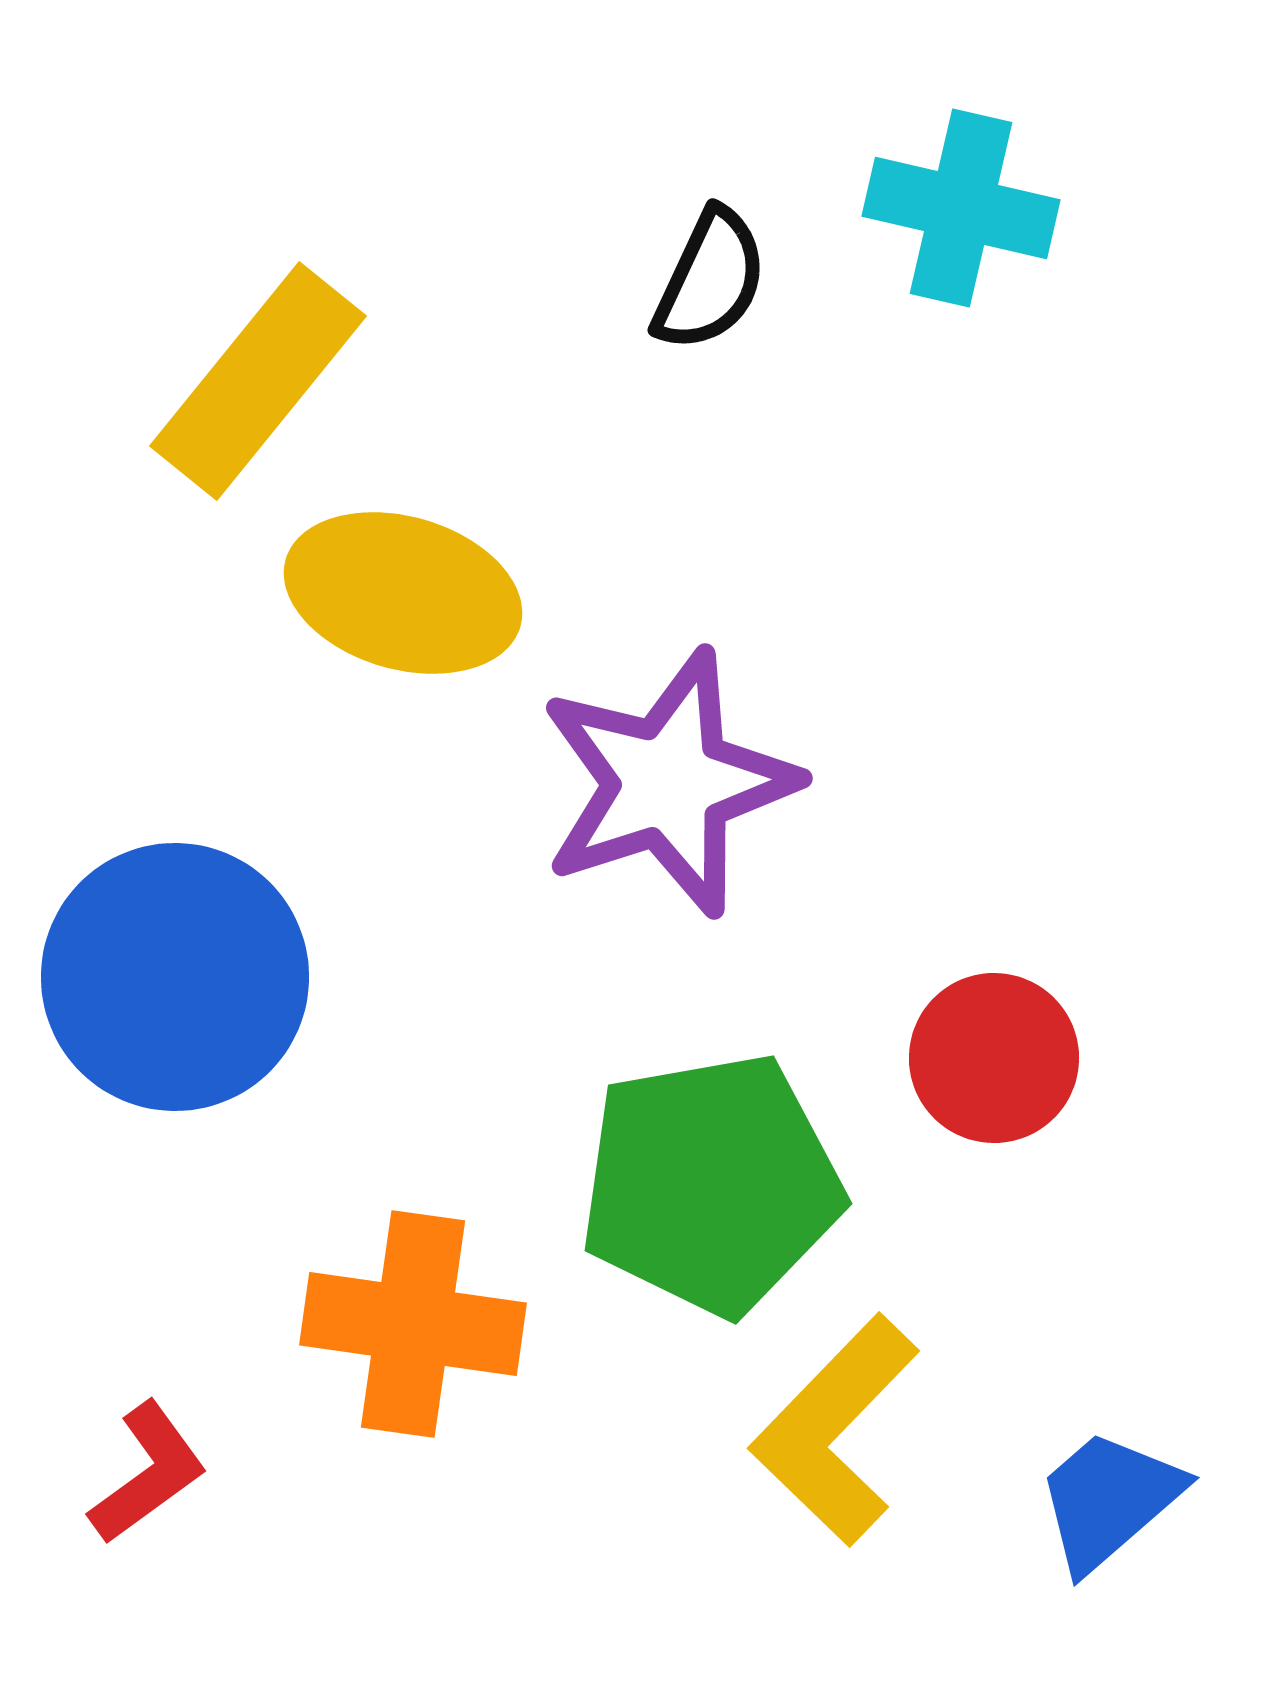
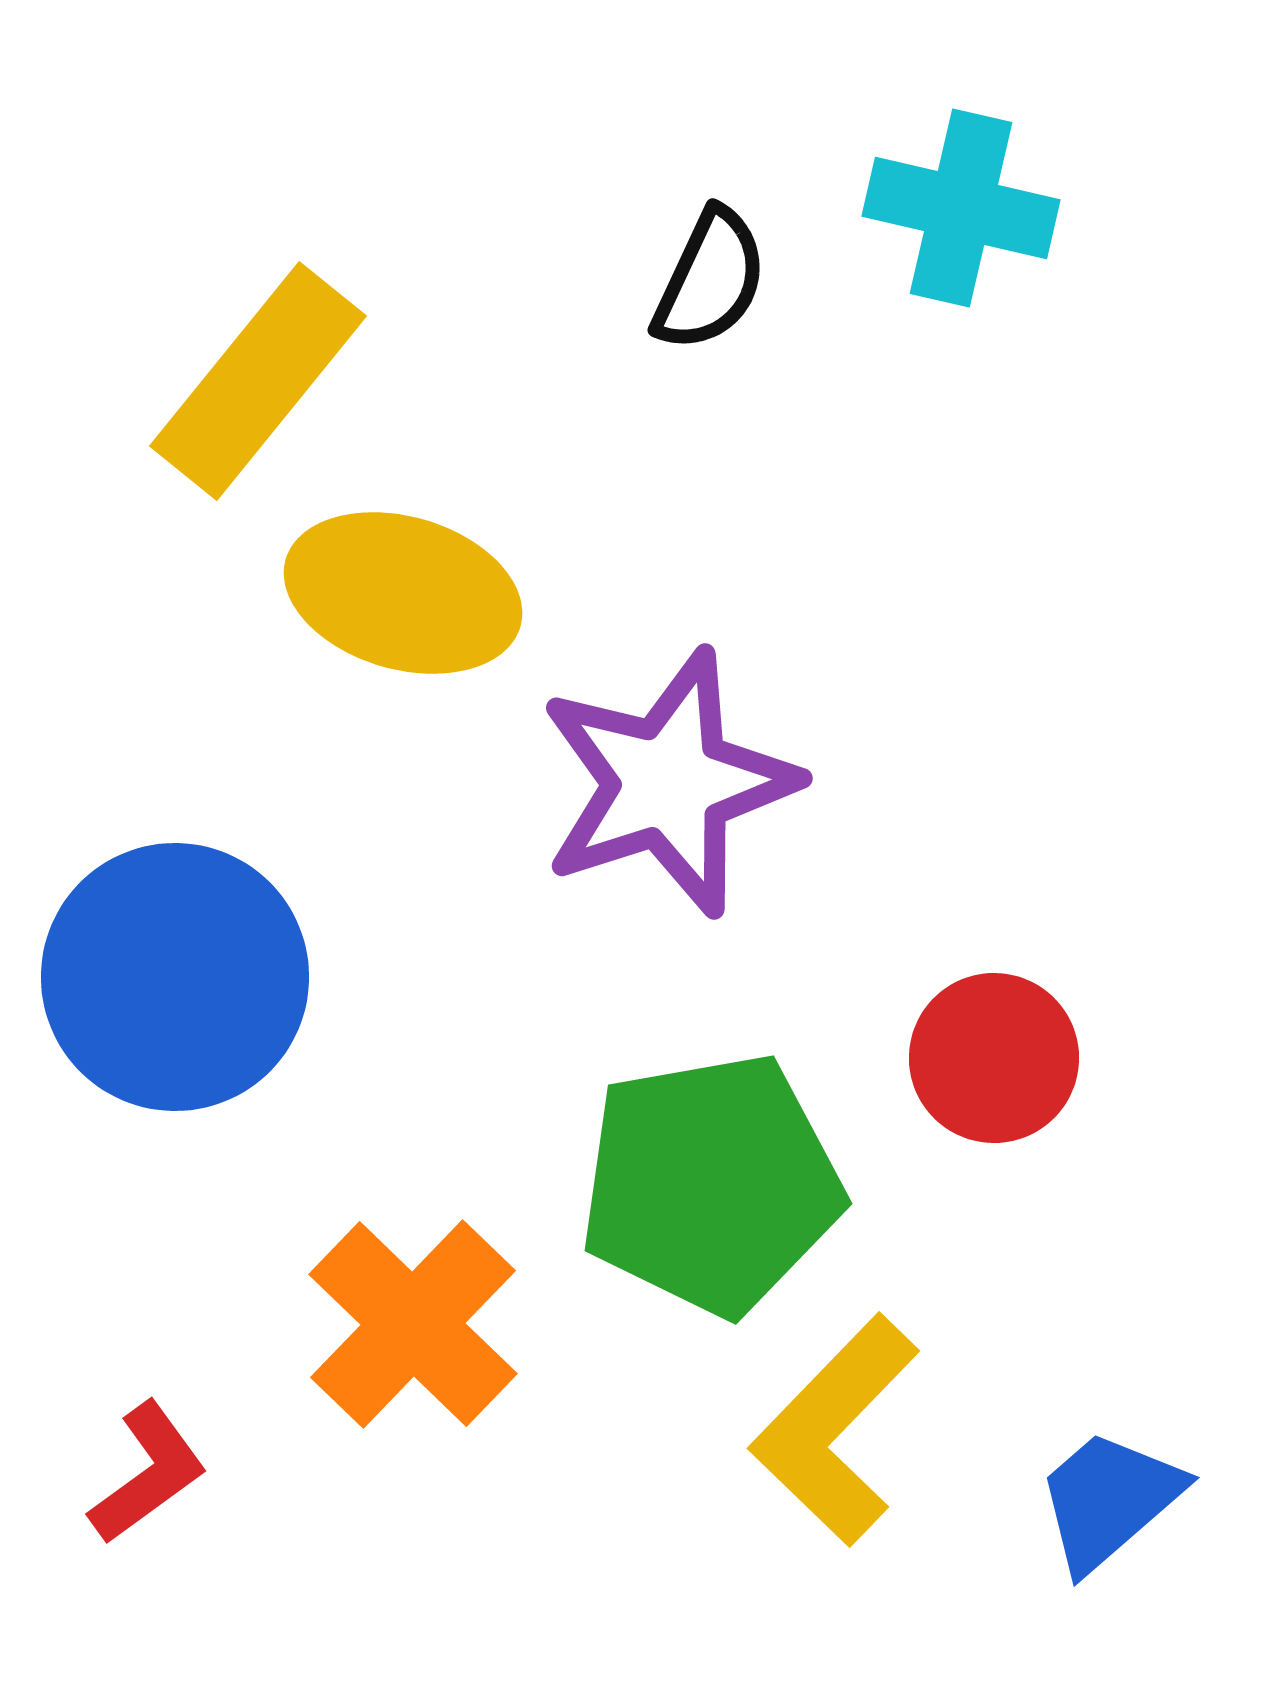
orange cross: rotated 36 degrees clockwise
